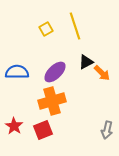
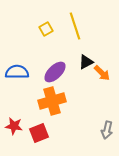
red star: rotated 24 degrees counterclockwise
red square: moved 4 px left, 3 px down
